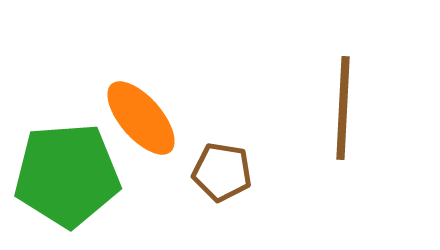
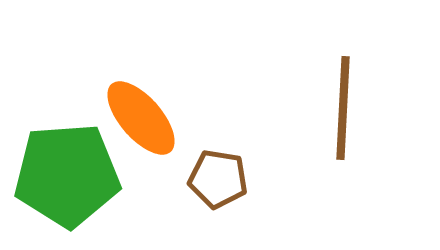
brown pentagon: moved 4 px left, 7 px down
